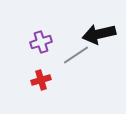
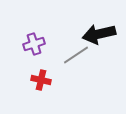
purple cross: moved 7 px left, 2 px down
red cross: rotated 30 degrees clockwise
